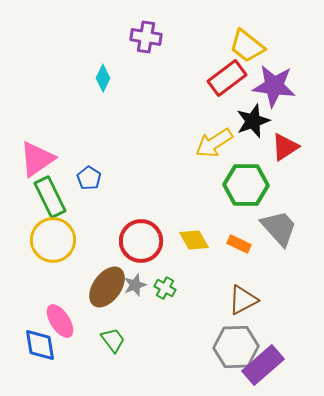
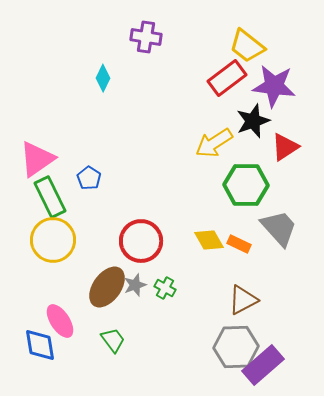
yellow diamond: moved 15 px right
